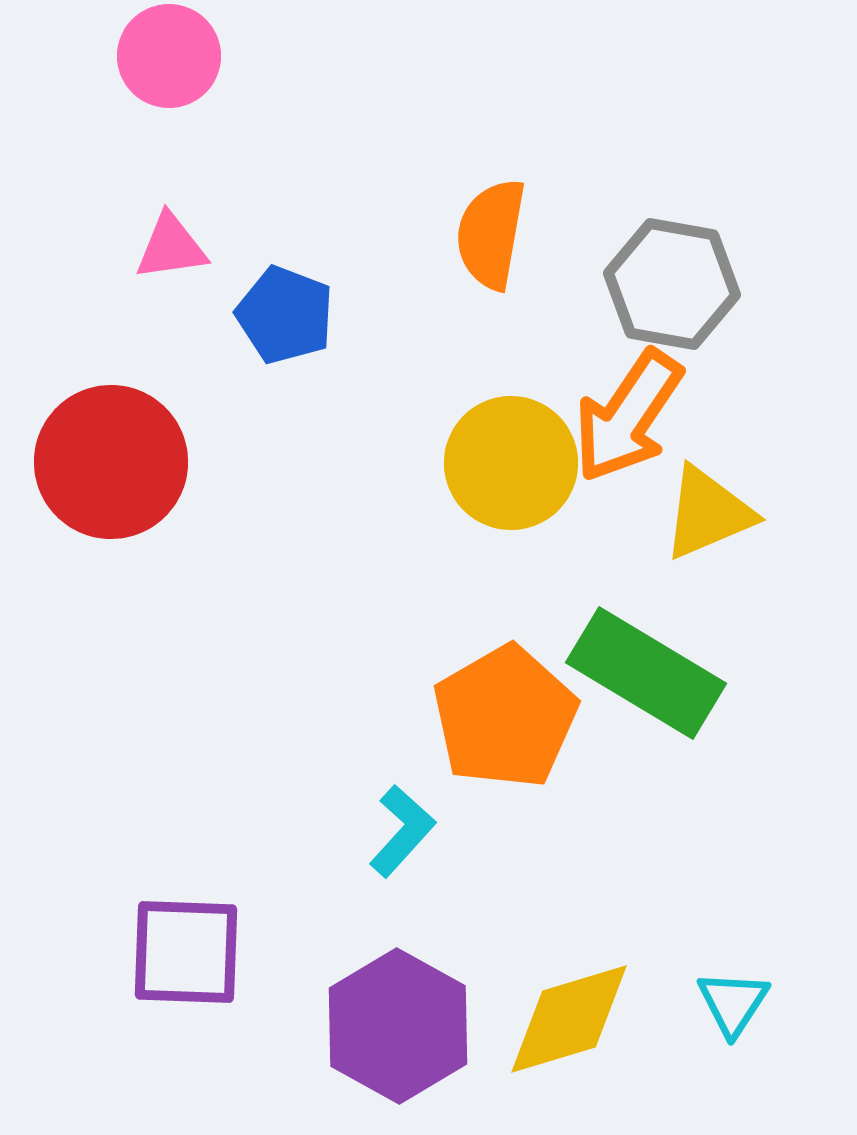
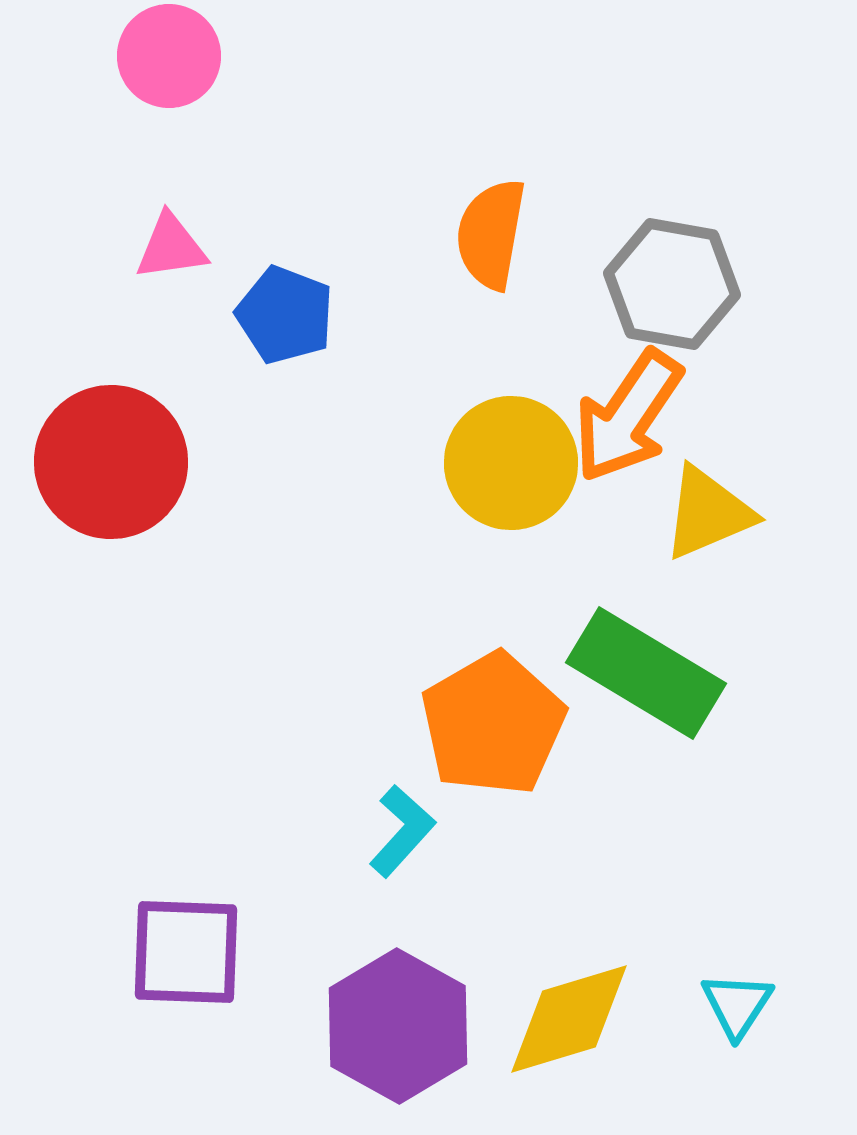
orange pentagon: moved 12 px left, 7 px down
cyan triangle: moved 4 px right, 2 px down
